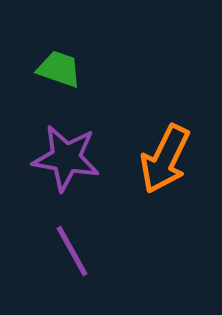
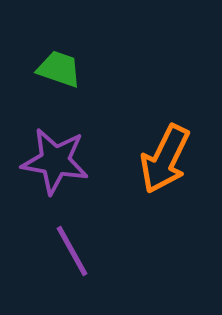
purple star: moved 11 px left, 3 px down
